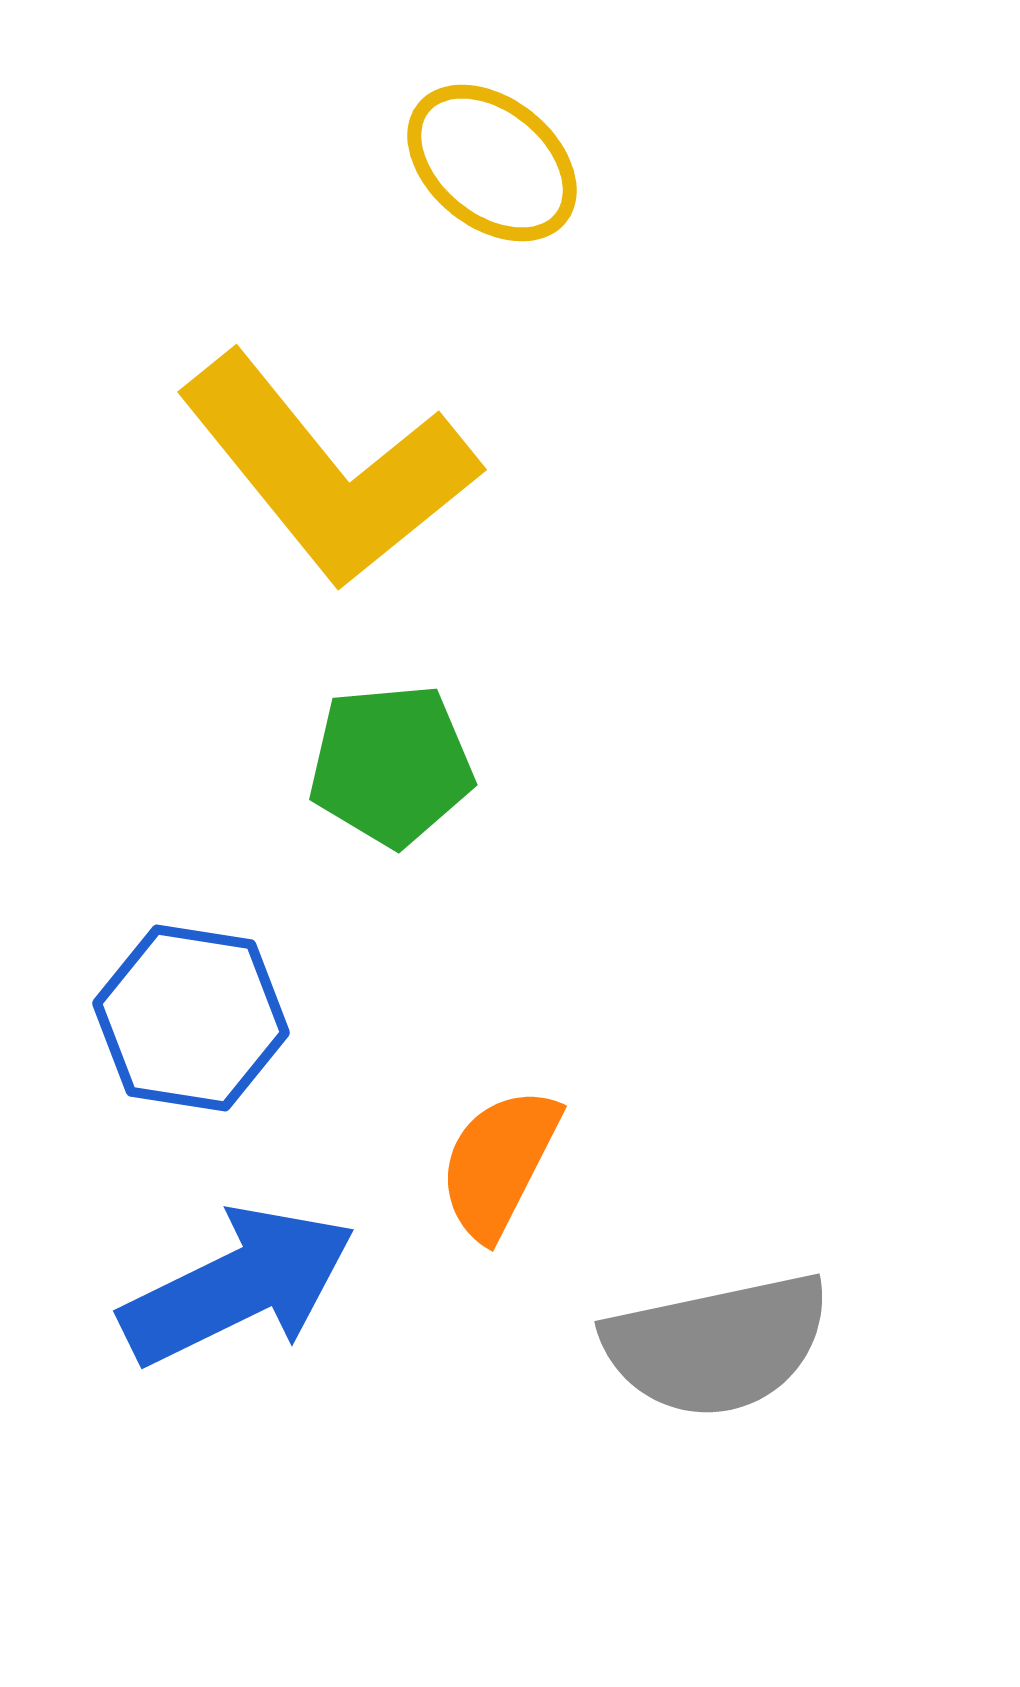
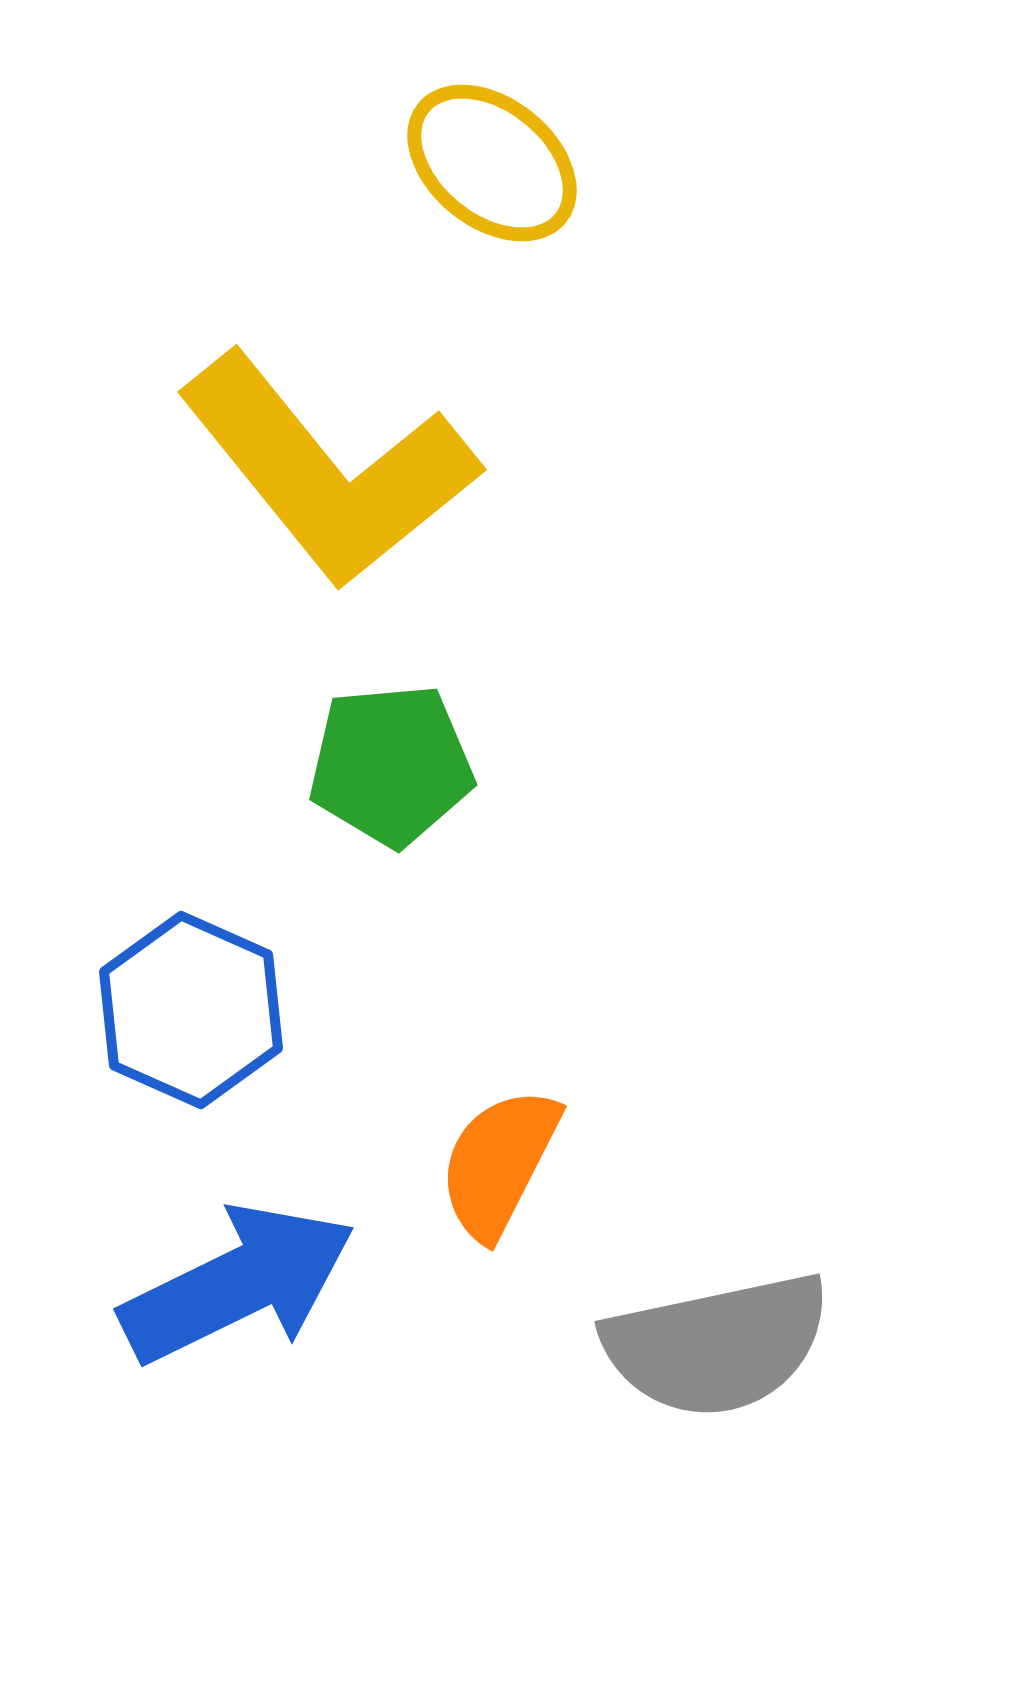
blue hexagon: moved 8 px up; rotated 15 degrees clockwise
blue arrow: moved 2 px up
